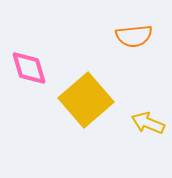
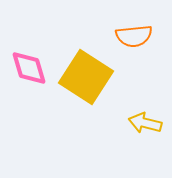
yellow square: moved 23 px up; rotated 16 degrees counterclockwise
yellow arrow: moved 3 px left; rotated 8 degrees counterclockwise
